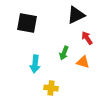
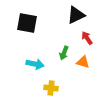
cyan arrow: rotated 84 degrees counterclockwise
